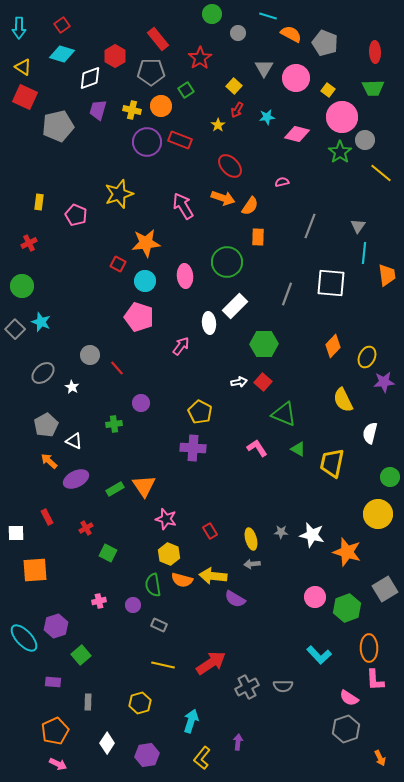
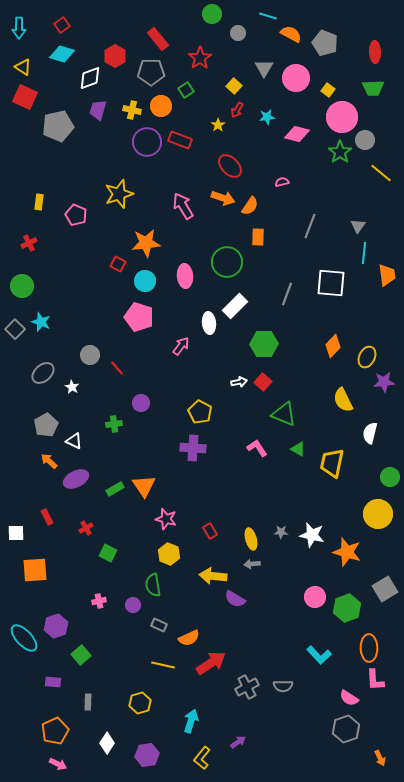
orange semicircle at (182, 580): moved 7 px right, 58 px down; rotated 40 degrees counterclockwise
purple arrow at (238, 742): rotated 49 degrees clockwise
